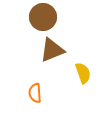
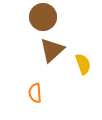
brown triangle: rotated 20 degrees counterclockwise
yellow semicircle: moved 9 px up
